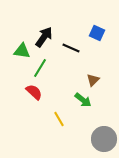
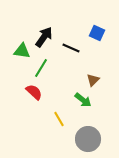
green line: moved 1 px right
gray circle: moved 16 px left
